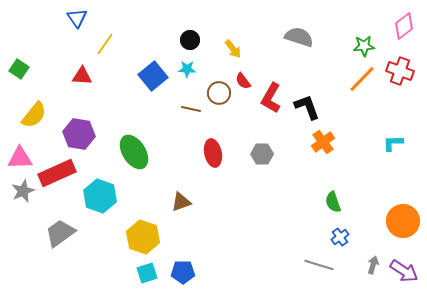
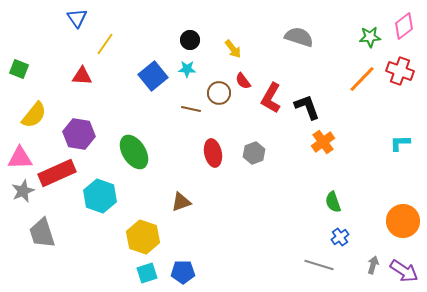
green star: moved 6 px right, 9 px up
green square: rotated 12 degrees counterclockwise
cyan L-shape: moved 7 px right
gray hexagon: moved 8 px left, 1 px up; rotated 20 degrees counterclockwise
gray trapezoid: moved 18 px left; rotated 72 degrees counterclockwise
